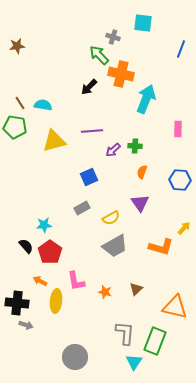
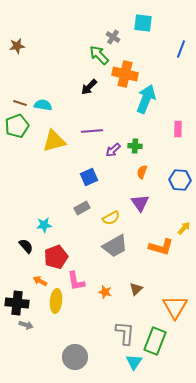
gray cross: rotated 16 degrees clockwise
orange cross: moved 4 px right
brown line: rotated 40 degrees counterclockwise
green pentagon: moved 2 px right, 1 px up; rotated 30 degrees counterclockwise
red pentagon: moved 6 px right, 5 px down; rotated 15 degrees clockwise
orange triangle: rotated 48 degrees clockwise
